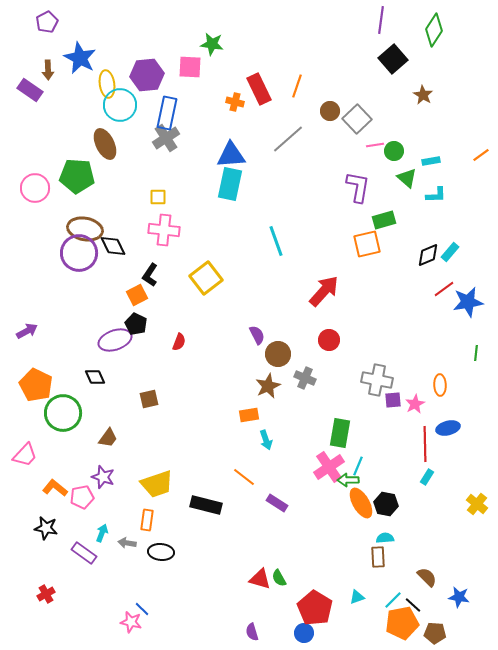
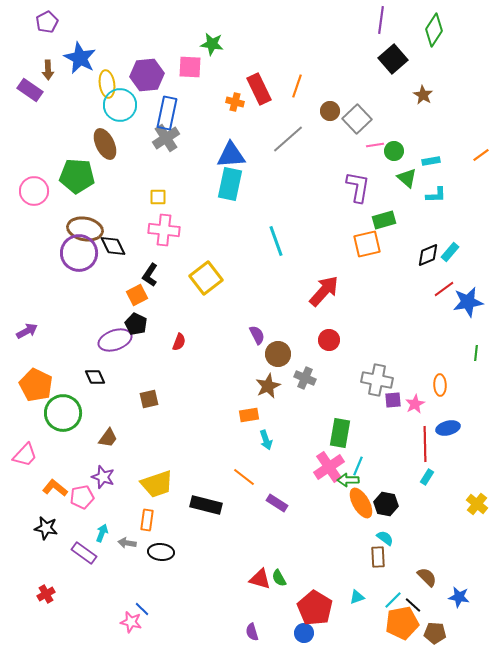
pink circle at (35, 188): moved 1 px left, 3 px down
cyan semicircle at (385, 538): rotated 42 degrees clockwise
